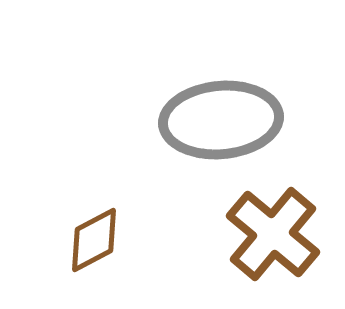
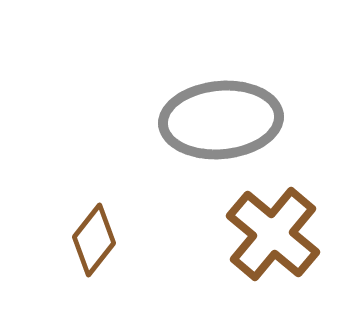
brown diamond: rotated 24 degrees counterclockwise
